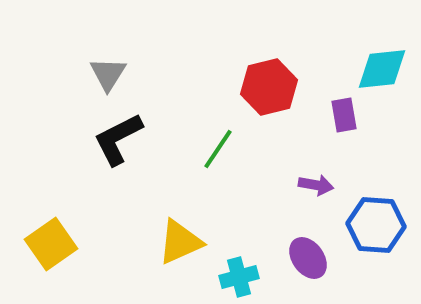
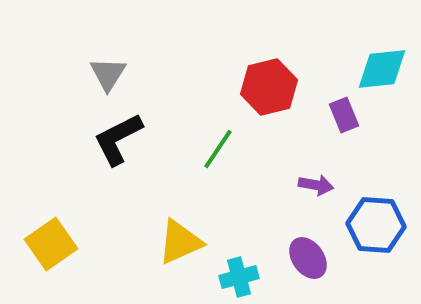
purple rectangle: rotated 12 degrees counterclockwise
